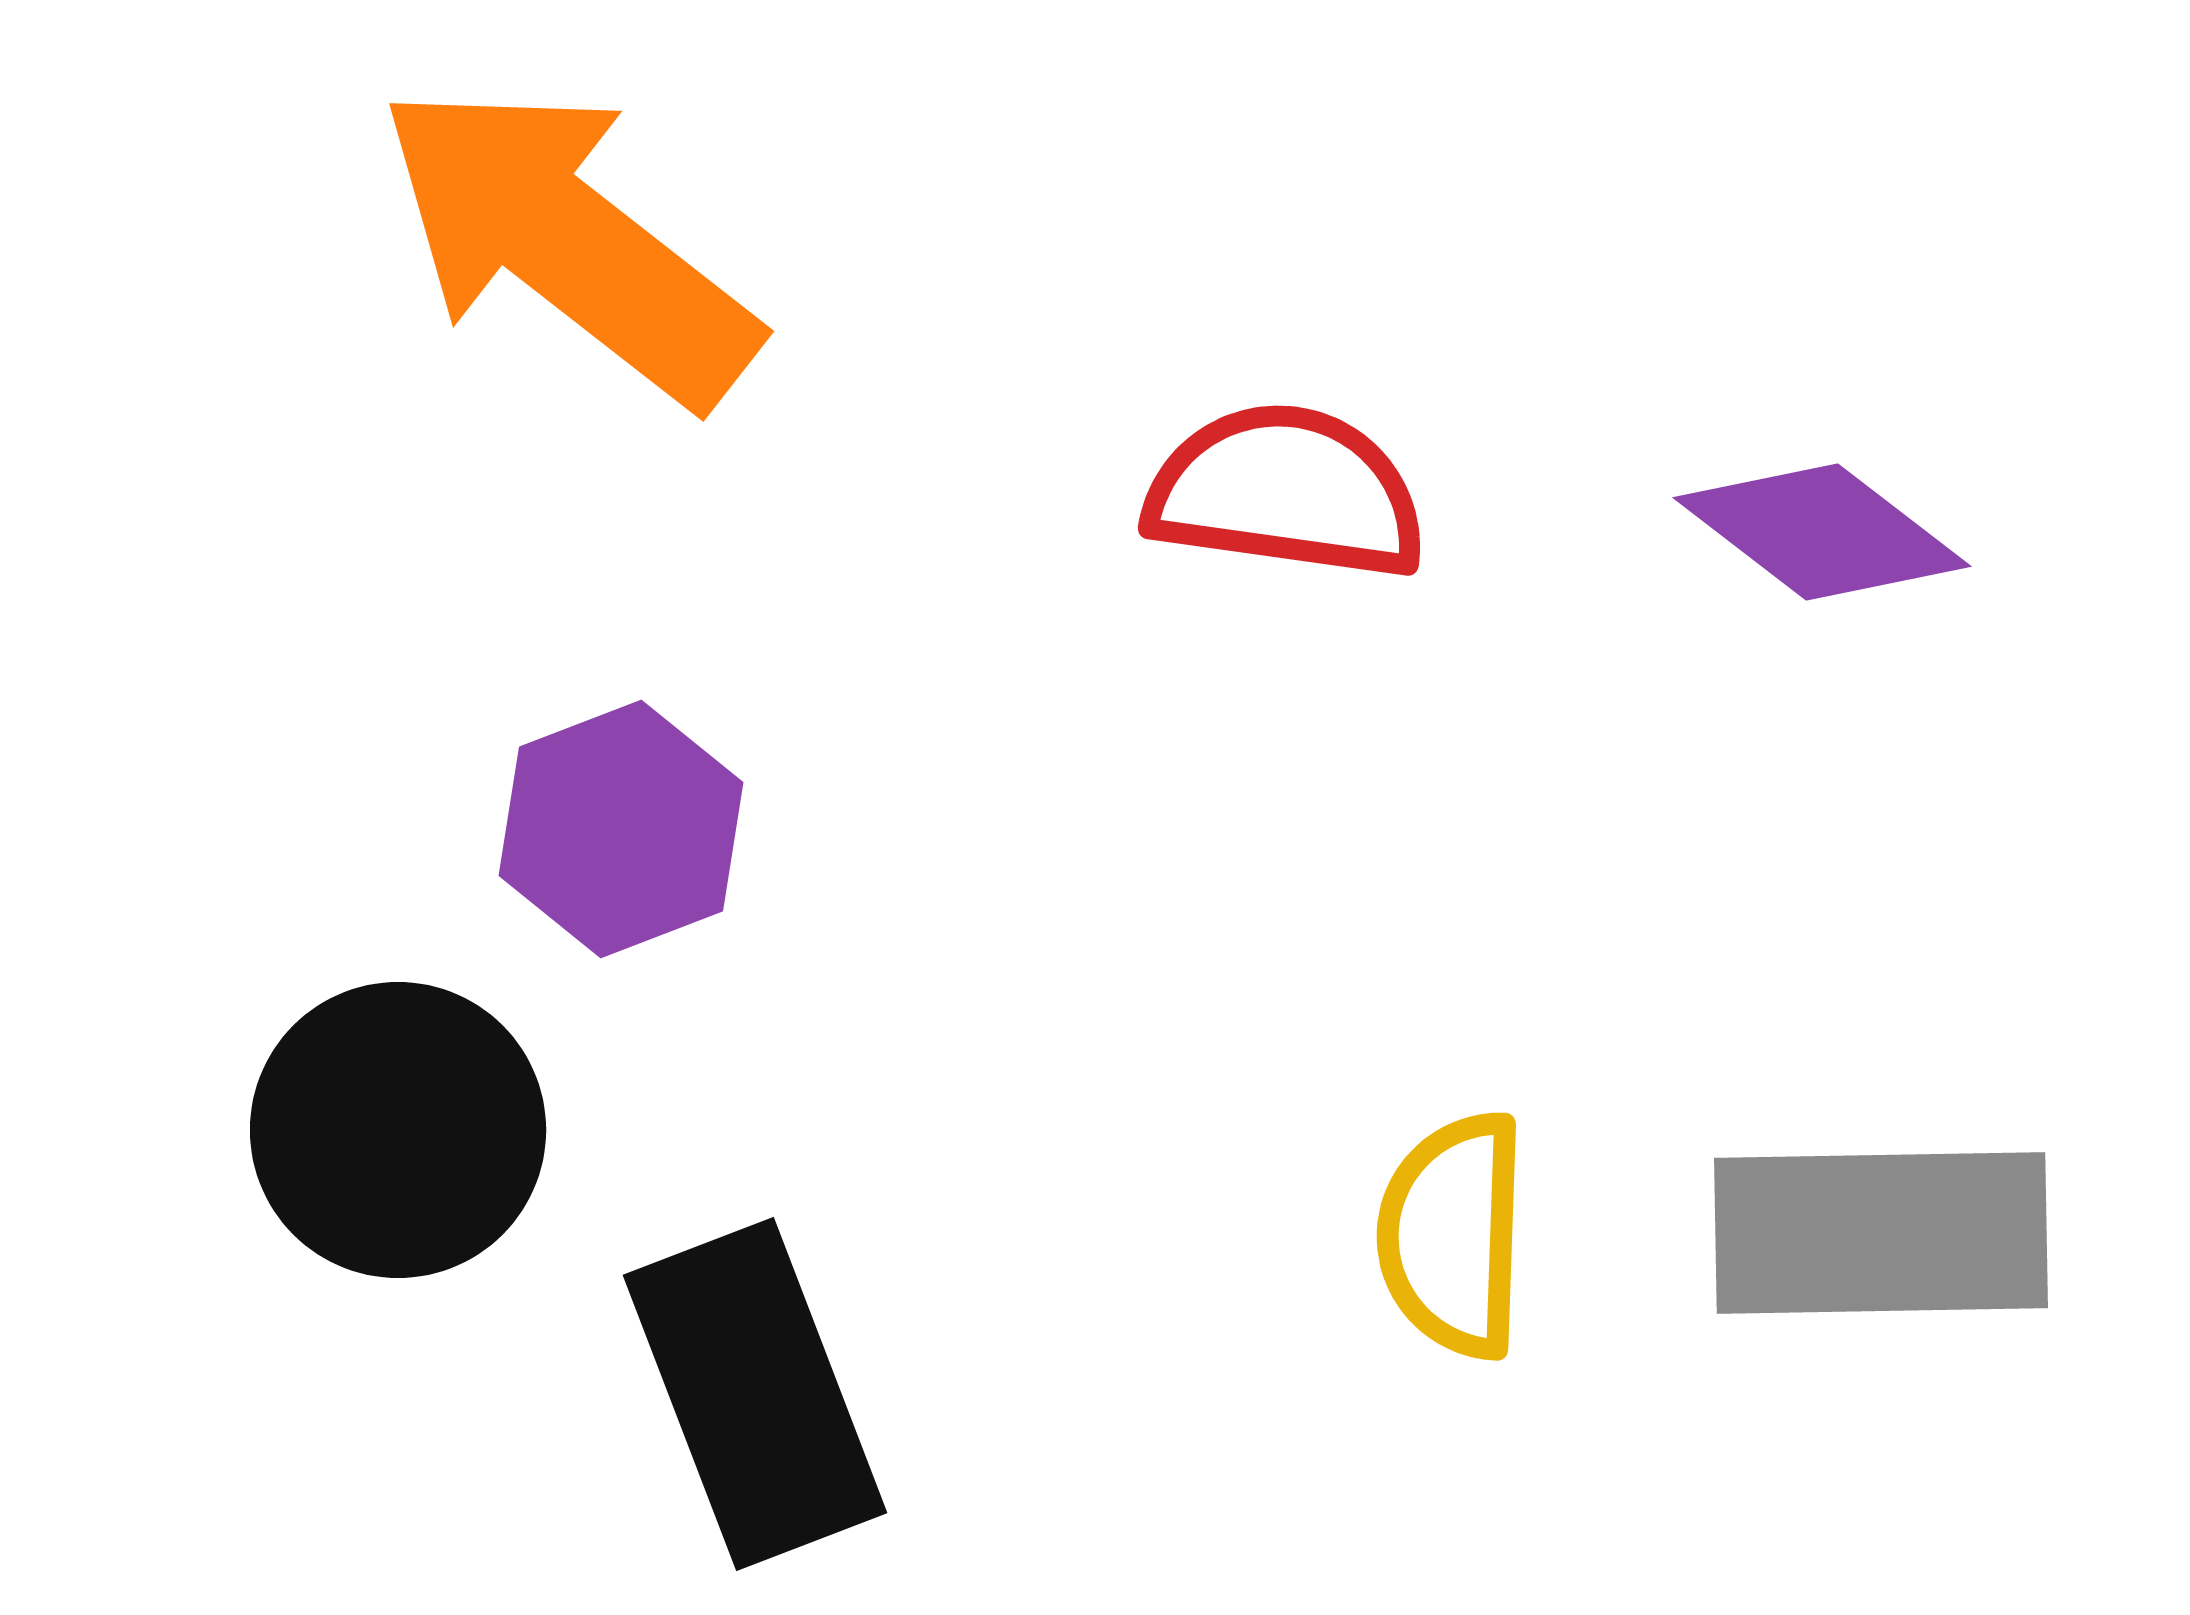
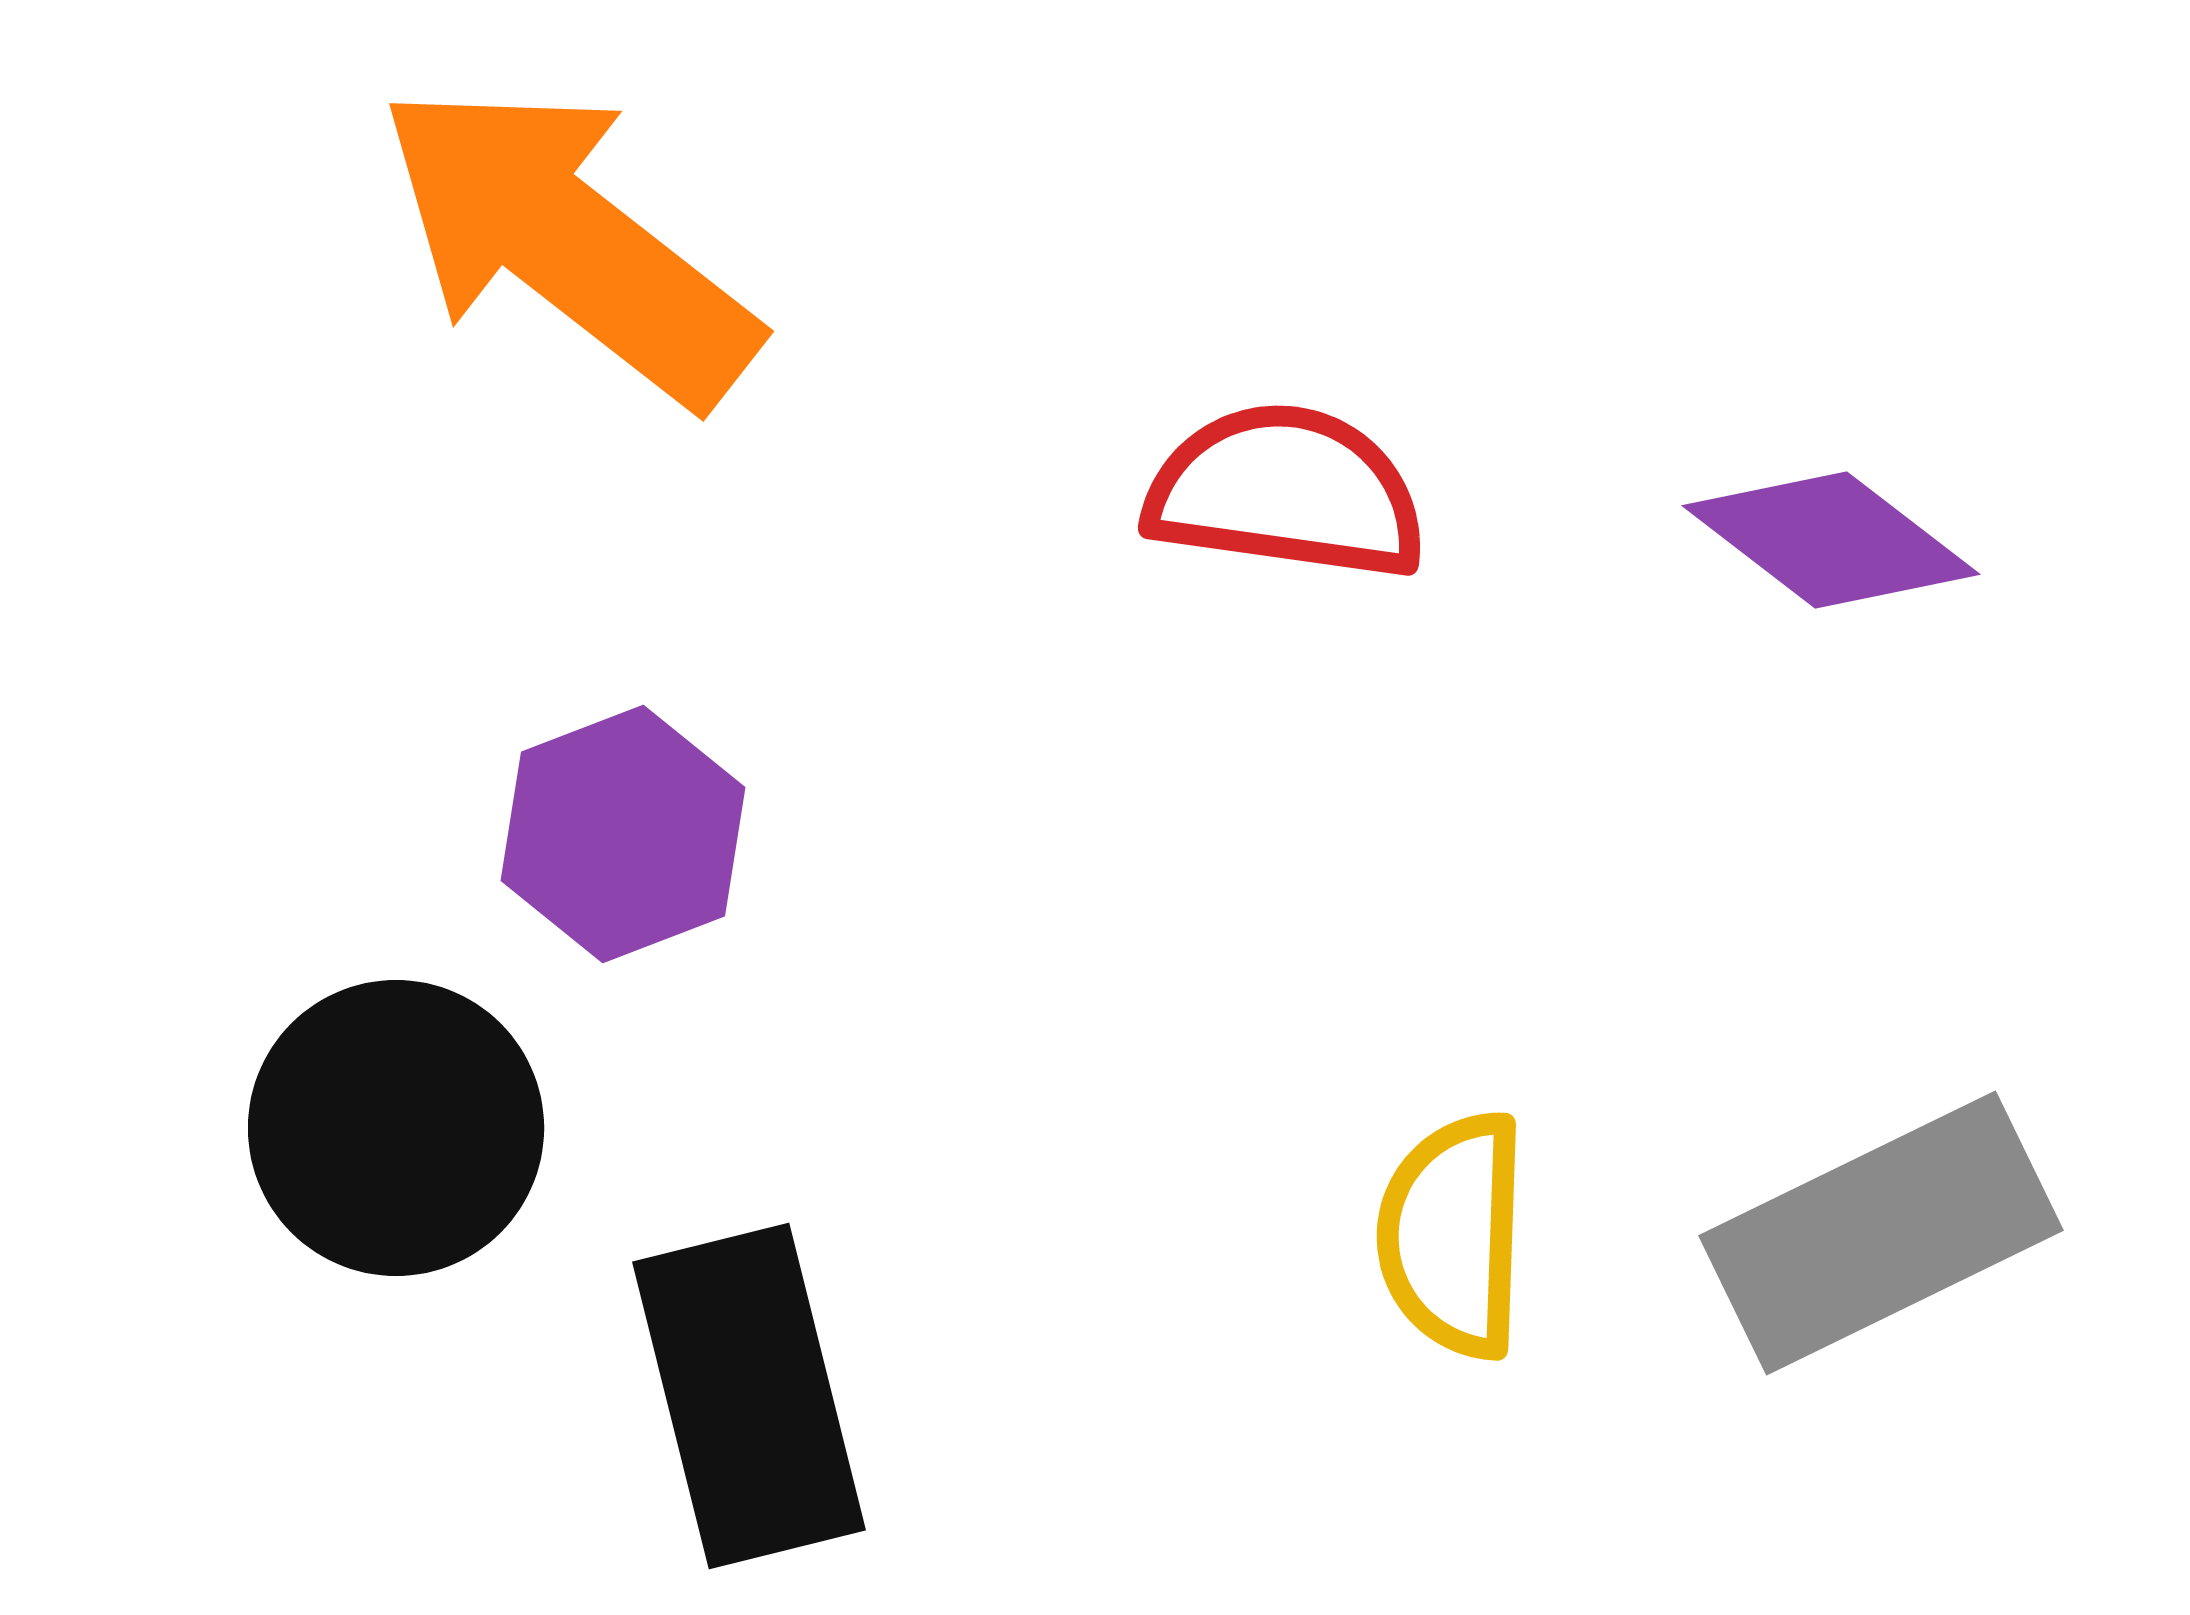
purple diamond: moved 9 px right, 8 px down
purple hexagon: moved 2 px right, 5 px down
black circle: moved 2 px left, 2 px up
gray rectangle: rotated 25 degrees counterclockwise
black rectangle: moved 6 px left, 2 px down; rotated 7 degrees clockwise
